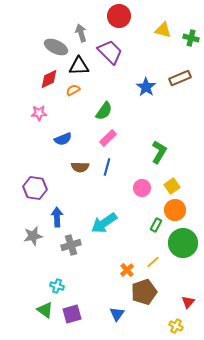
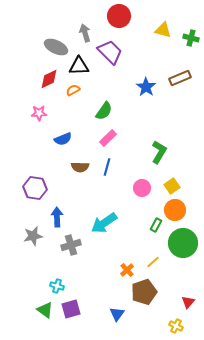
gray arrow: moved 4 px right
purple square: moved 1 px left, 5 px up
